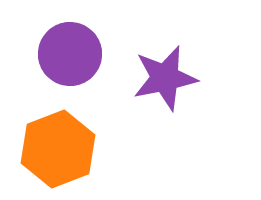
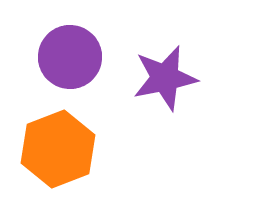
purple circle: moved 3 px down
